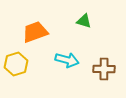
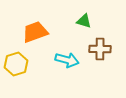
brown cross: moved 4 px left, 20 px up
